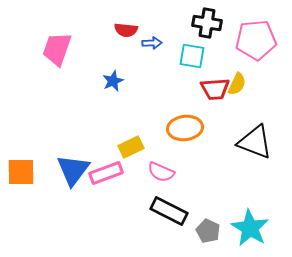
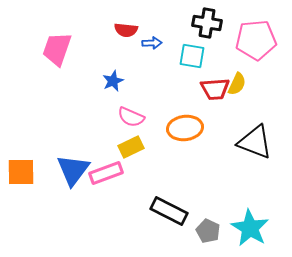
pink semicircle: moved 30 px left, 55 px up
